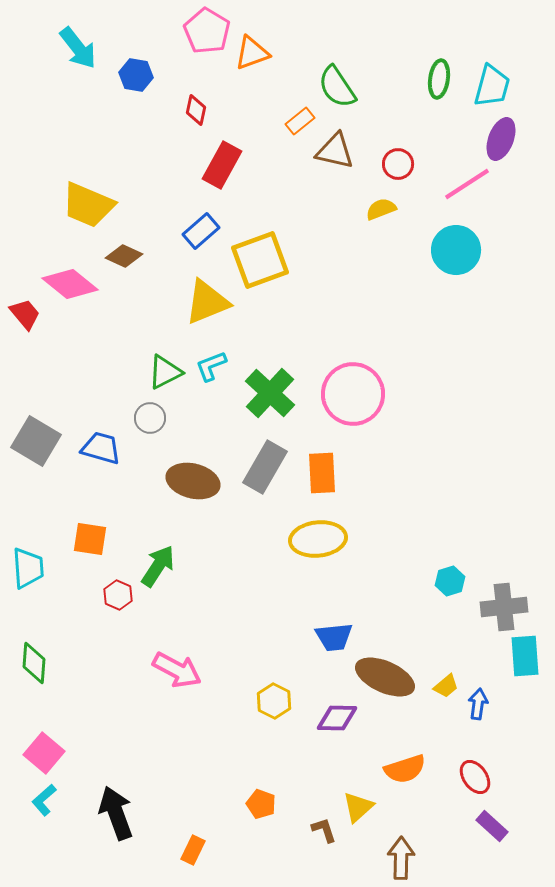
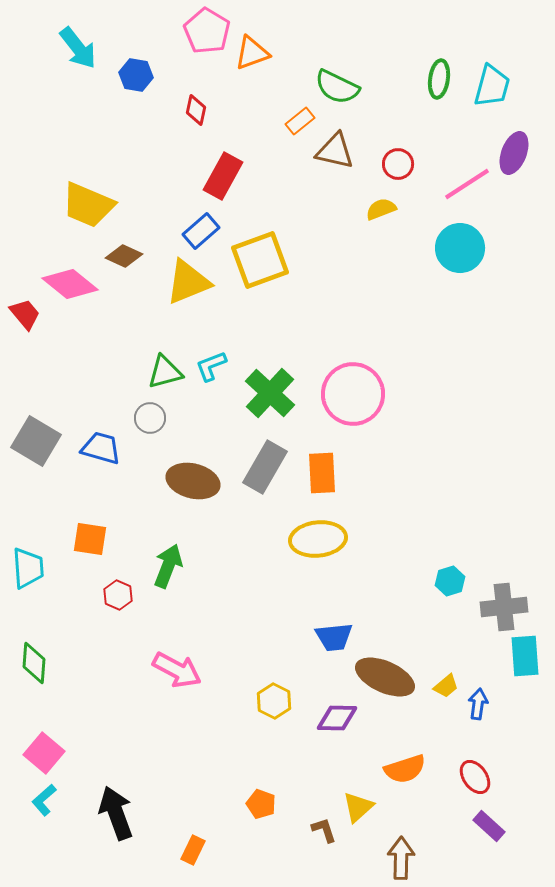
green semicircle at (337, 87): rotated 30 degrees counterclockwise
purple ellipse at (501, 139): moved 13 px right, 14 px down
red rectangle at (222, 165): moved 1 px right, 11 px down
cyan circle at (456, 250): moved 4 px right, 2 px up
yellow triangle at (207, 302): moved 19 px left, 20 px up
green triangle at (165, 372): rotated 12 degrees clockwise
green arrow at (158, 566): moved 10 px right; rotated 12 degrees counterclockwise
purple rectangle at (492, 826): moved 3 px left
